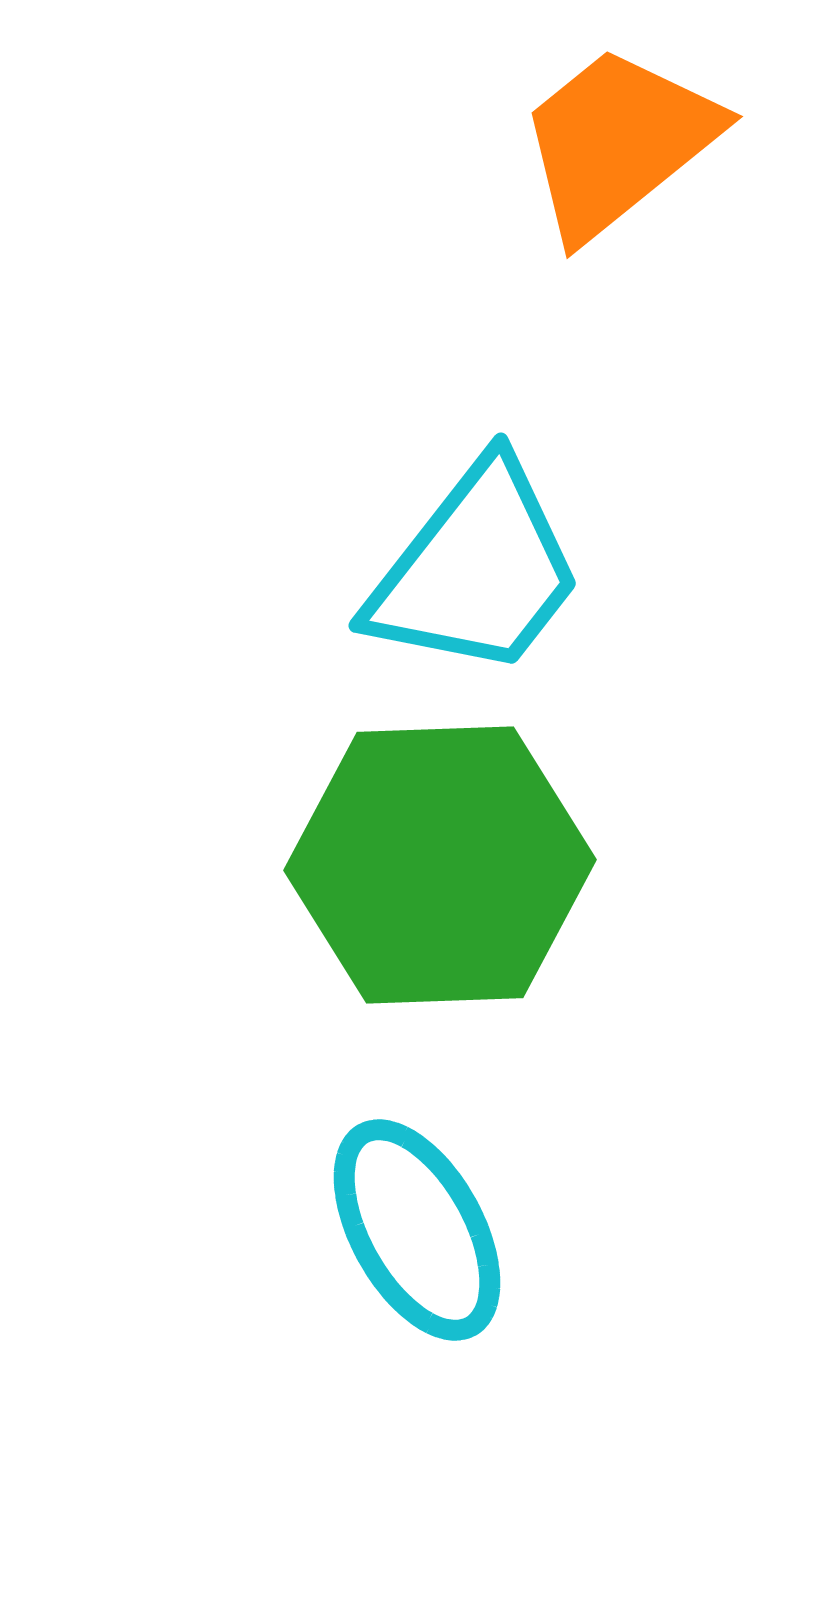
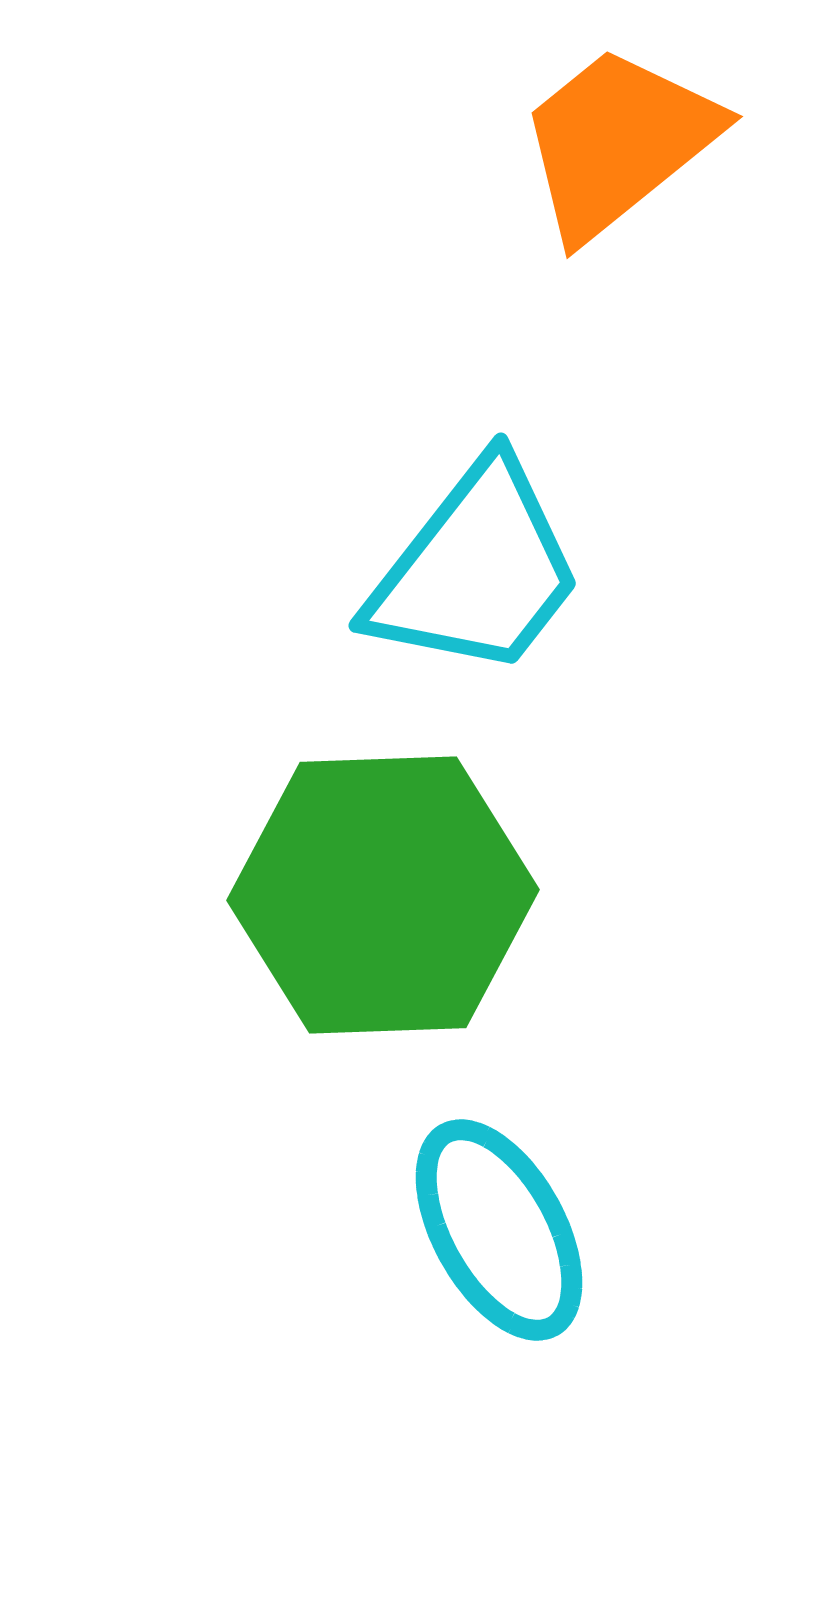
green hexagon: moved 57 px left, 30 px down
cyan ellipse: moved 82 px right
